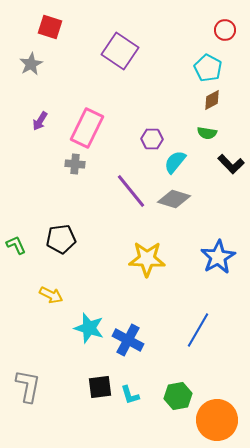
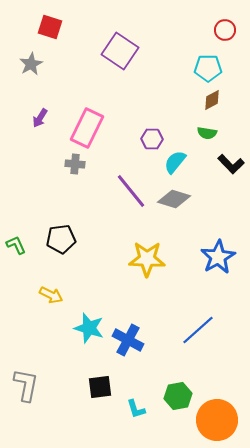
cyan pentagon: rotated 28 degrees counterclockwise
purple arrow: moved 3 px up
blue line: rotated 18 degrees clockwise
gray L-shape: moved 2 px left, 1 px up
cyan L-shape: moved 6 px right, 14 px down
